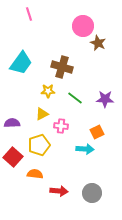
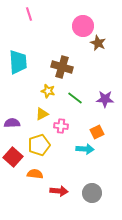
cyan trapezoid: moved 3 px left, 1 px up; rotated 40 degrees counterclockwise
yellow star: rotated 16 degrees clockwise
